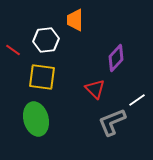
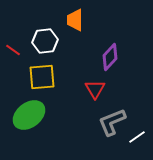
white hexagon: moved 1 px left, 1 px down
purple diamond: moved 6 px left, 1 px up
yellow square: rotated 12 degrees counterclockwise
red triangle: rotated 15 degrees clockwise
white line: moved 37 px down
green ellipse: moved 7 px left, 4 px up; rotated 68 degrees clockwise
